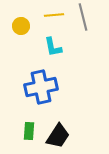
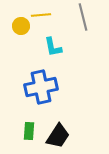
yellow line: moved 13 px left
